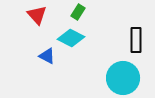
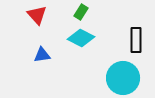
green rectangle: moved 3 px right
cyan diamond: moved 10 px right
blue triangle: moved 5 px left, 1 px up; rotated 36 degrees counterclockwise
